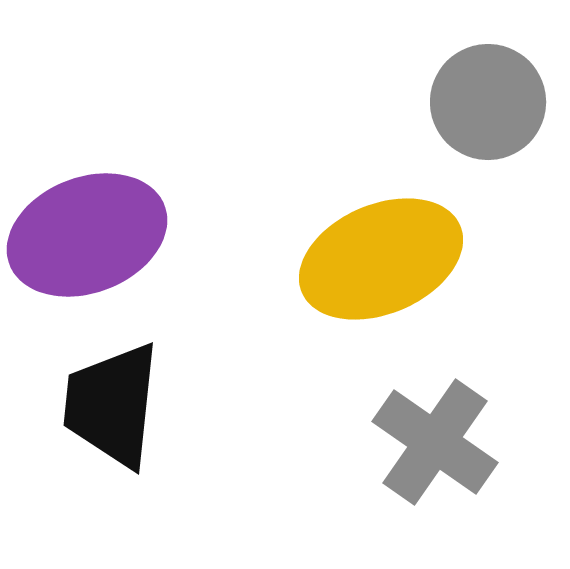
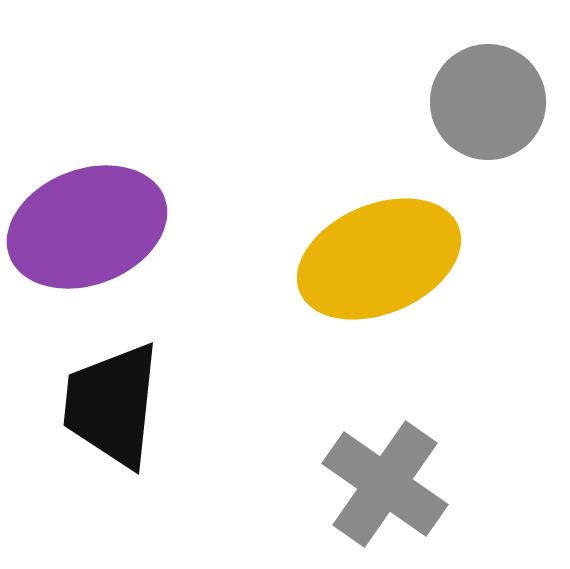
purple ellipse: moved 8 px up
yellow ellipse: moved 2 px left
gray cross: moved 50 px left, 42 px down
